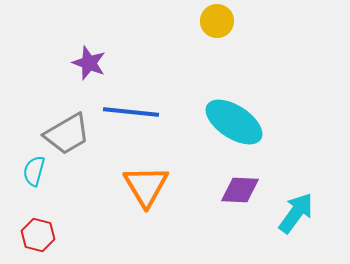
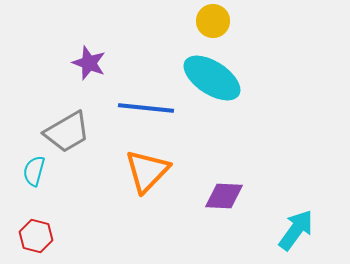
yellow circle: moved 4 px left
blue line: moved 15 px right, 4 px up
cyan ellipse: moved 22 px left, 44 px up
gray trapezoid: moved 2 px up
orange triangle: moved 1 px right, 15 px up; rotated 15 degrees clockwise
purple diamond: moved 16 px left, 6 px down
cyan arrow: moved 17 px down
red hexagon: moved 2 px left, 1 px down
